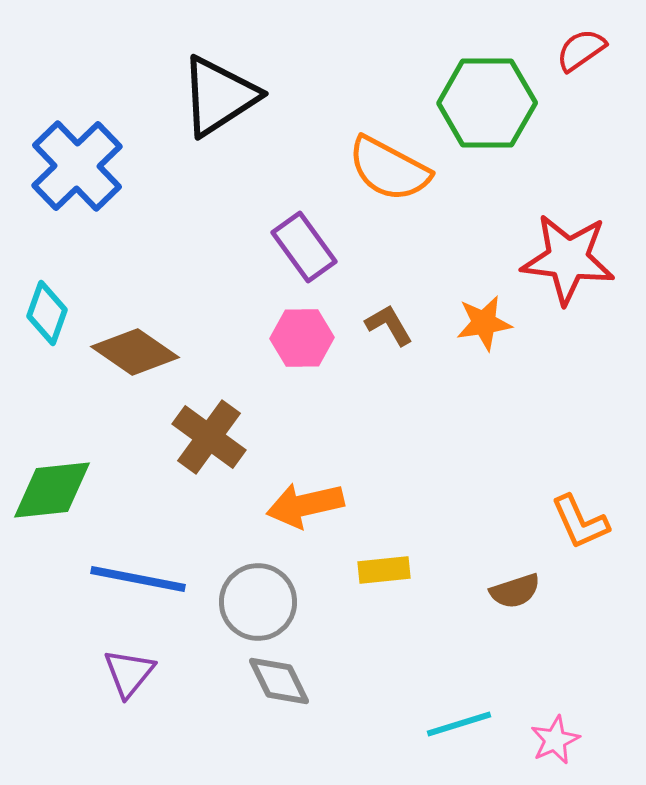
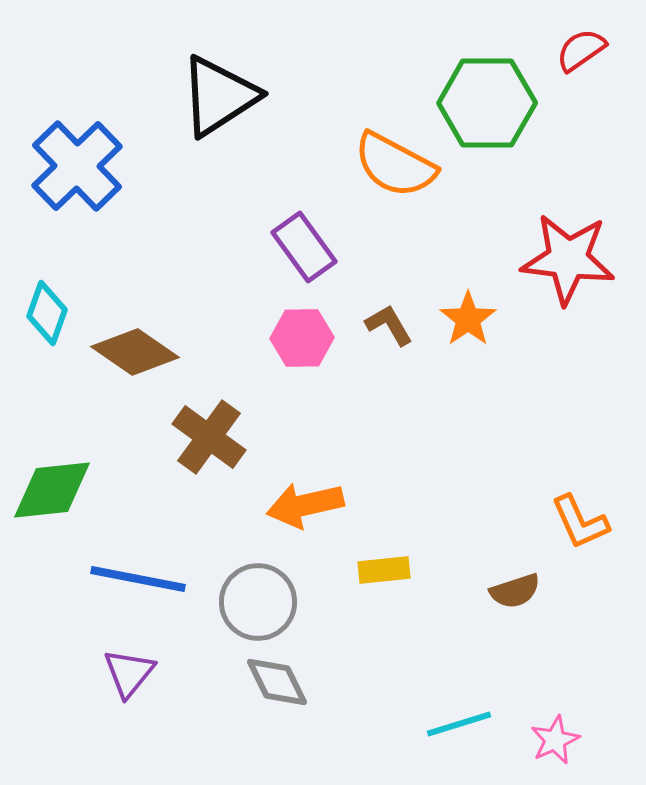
orange semicircle: moved 6 px right, 4 px up
orange star: moved 16 px left, 4 px up; rotated 26 degrees counterclockwise
gray diamond: moved 2 px left, 1 px down
